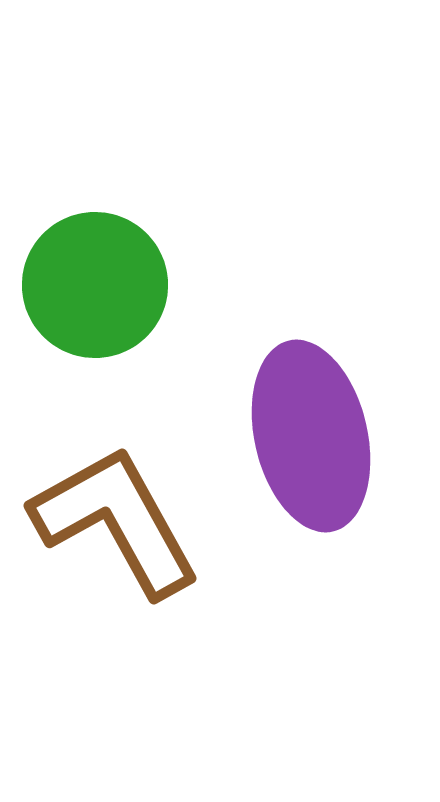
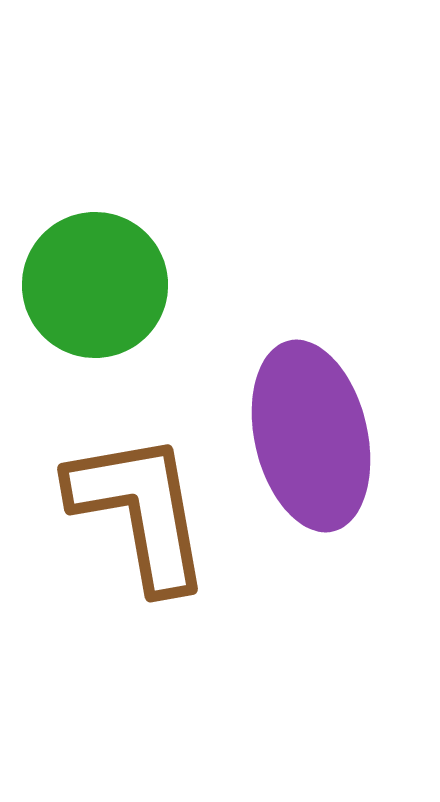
brown L-shape: moved 24 px right, 10 px up; rotated 19 degrees clockwise
